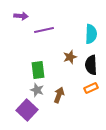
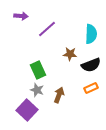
purple line: moved 3 px right, 1 px up; rotated 30 degrees counterclockwise
brown star: moved 3 px up; rotated 24 degrees clockwise
black semicircle: rotated 108 degrees counterclockwise
green rectangle: rotated 18 degrees counterclockwise
